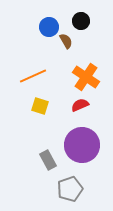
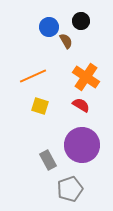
red semicircle: moved 1 px right; rotated 54 degrees clockwise
